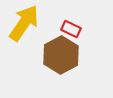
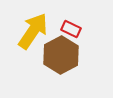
yellow arrow: moved 9 px right, 8 px down
